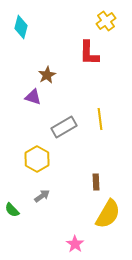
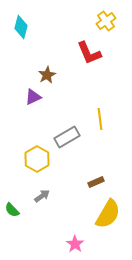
red L-shape: rotated 24 degrees counterclockwise
purple triangle: rotated 42 degrees counterclockwise
gray rectangle: moved 3 px right, 10 px down
brown rectangle: rotated 70 degrees clockwise
